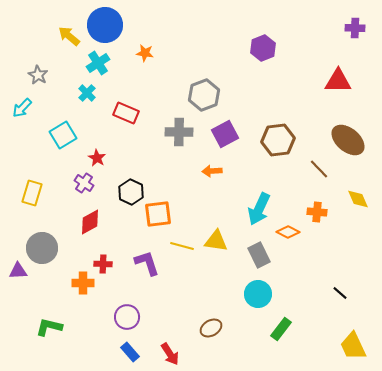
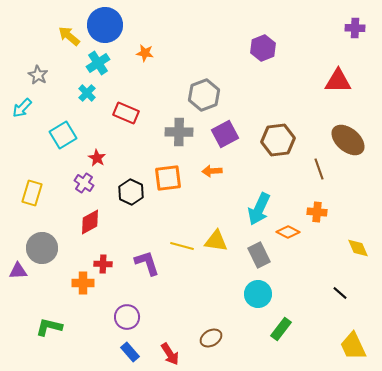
brown line at (319, 169): rotated 25 degrees clockwise
yellow diamond at (358, 199): moved 49 px down
orange square at (158, 214): moved 10 px right, 36 px up
brown ellipse at (211, 328): moved 10 px down
